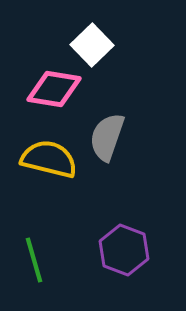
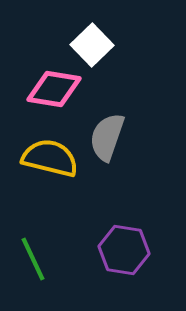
yellow semicircle: moved 1 px right, 1 px up
purple hexagon: rotated 12 degrees counterclockwise
green line: moved 1 px left, 1 px up; rotated 9 degrees counterclockwise
